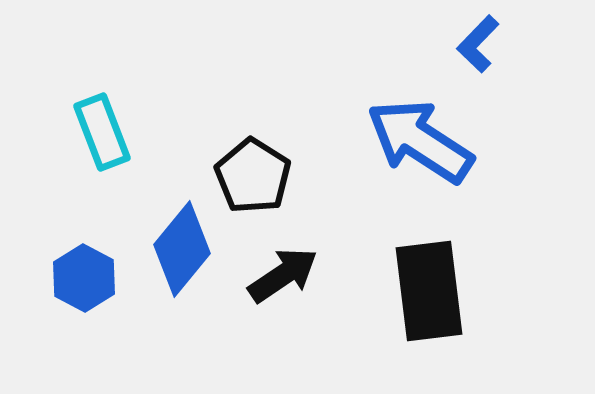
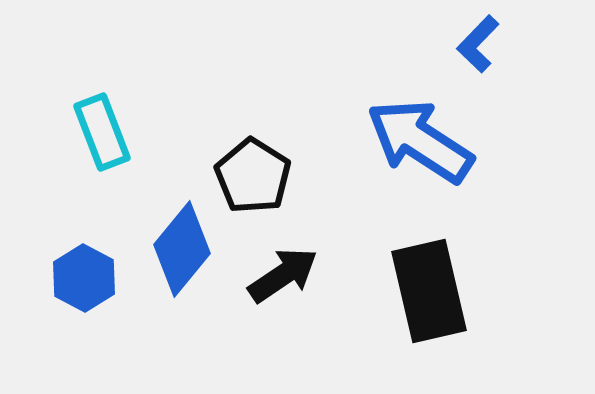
black rectangle: rotated 6 degrees counterclockwise
